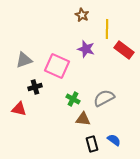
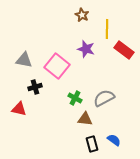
gray triangle: rotated 30 degrees clockwise
pink square: rotated 15 degrees clockwise
green cross: moved 2 px right, 1 px up
brown triangle: moved 2 px right
